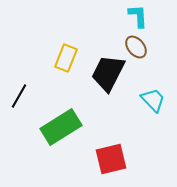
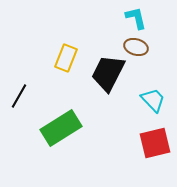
cyan L-shape: moved 2 px left, 2 px down; rotated 10 degrees counterclockwise
brown ellipse: rotated 35 degrees counterclockwise
green rectangle: moved 1 px down
red square: moved 44 px right, 16 px up
